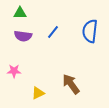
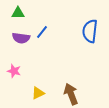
green triangle: moved 2 px left
blue line: moved 11 px left
purple semicircle: moved 2 px left, 2 px down
pink star: rotated 16 degrees clockwise
brown arrow: moved 10 px down; rotated 15 degrees clockwise
